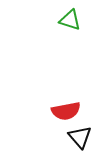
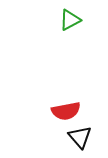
green triangle: rotated 45 degrees counterclockwise
